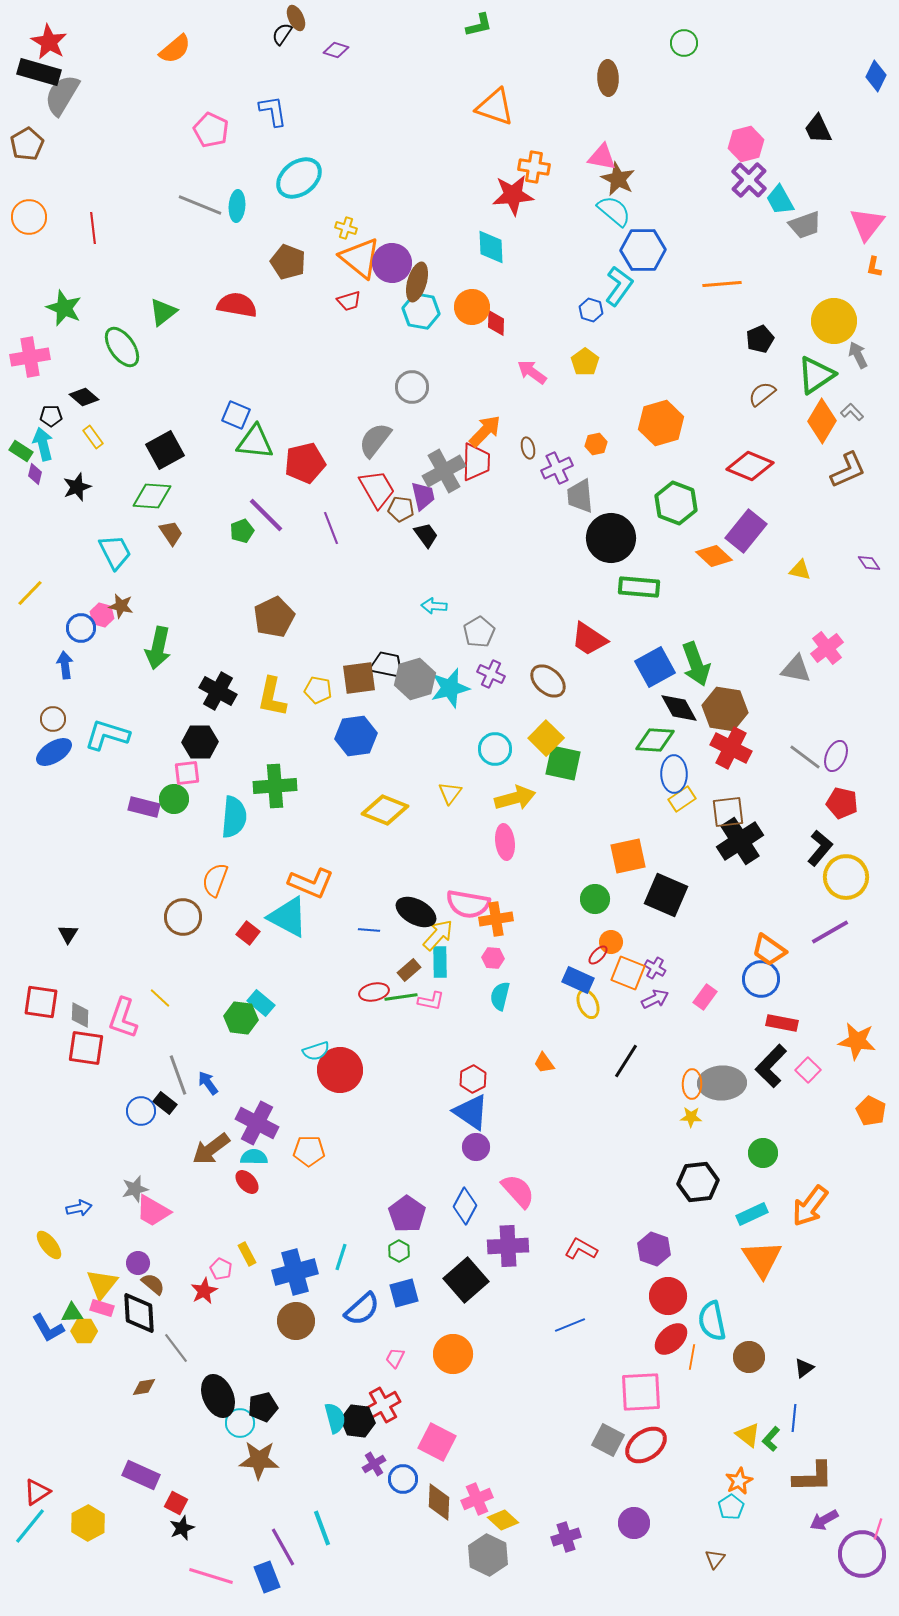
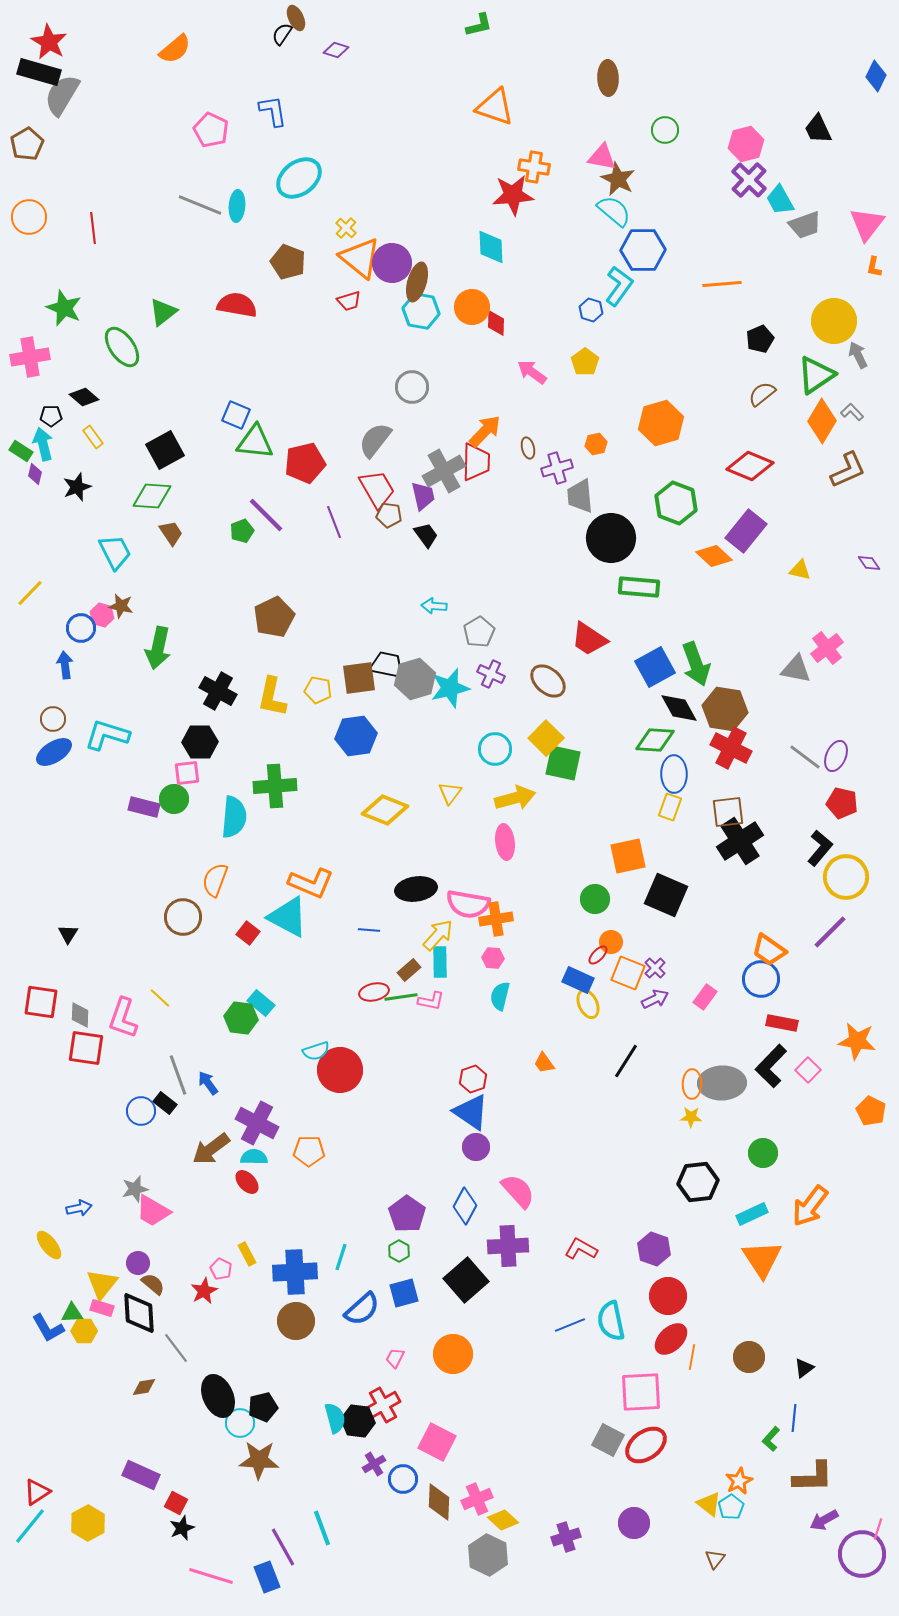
green circle at (684, 43): moved 19 px left, 87 px down
yellow cross at (346, 228): rotated 25 degrees clockwise
purple cross at (557, 468): rotated 8 degrees clockwise
brown pentagon at (401, 509): moved 12 px left, 6 px down
purple line at (331, 528): moved 3 px right, 6 px up
yellow rectangle at (682, 799): moved 12 px left, 8 px down; rotated 36 degrees counterclockwise
black ellipse at (416, 912): moved 23 px up; rotated 36 degrees counterclockwise
purple line at (830, 932): rotated 15 degrees counterclockwise
purple cross at (655, 968): rotated 15 degrees clockwise
red hexagon at (473, 1079): rotated 8 degrees clockwise
blue cross at (295, 1272): rotated 12 degrees clockwise
cyan semicircle at (712, 1321): moved 101 px left
yellow triangle at (748, 1435): moved 39 px left, 69 px down
